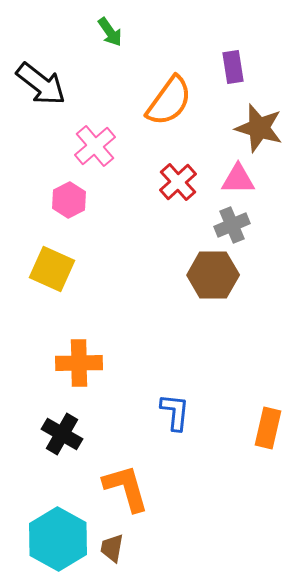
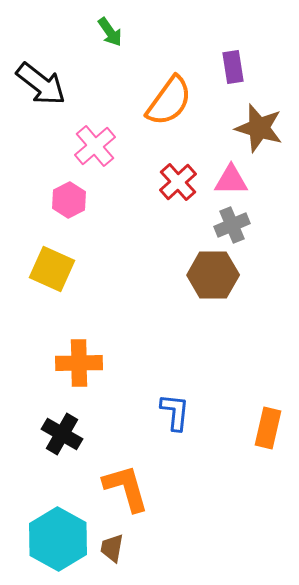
pink triangle: moved 7 px left, 1 px down
